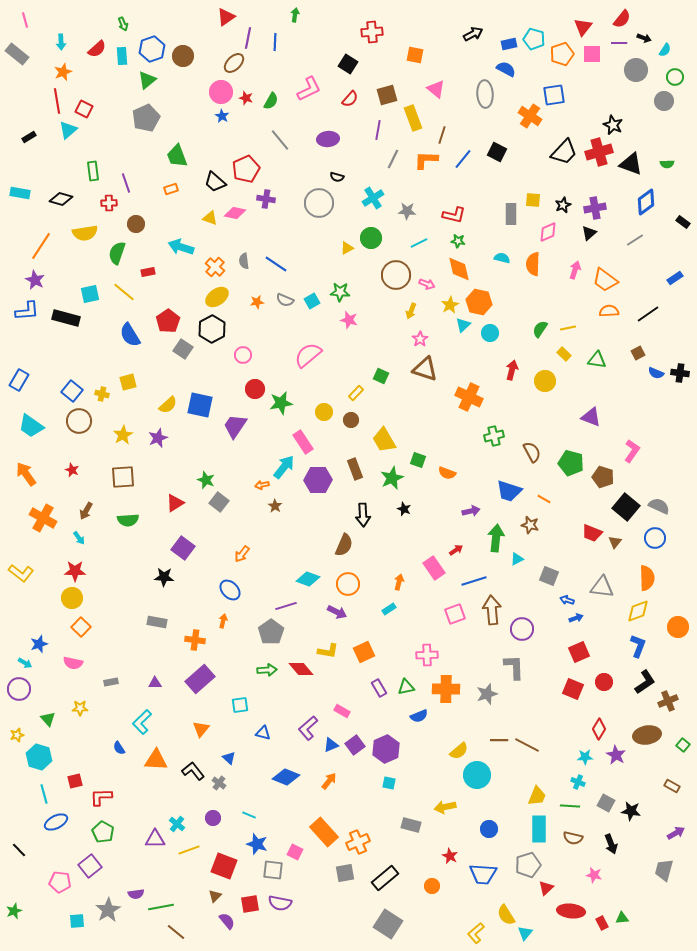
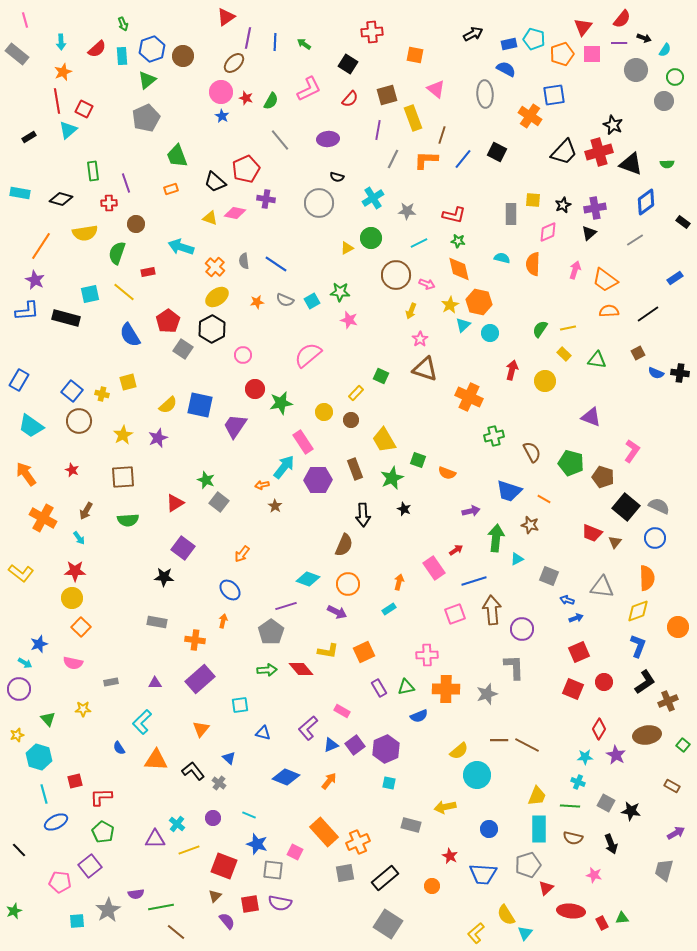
green arrow at (295, 15): moved 9 px right, 29 px down; rotated 64 degrees counterclockwise
yellow star at (80, 708): moved 3 px right, 1 px down
